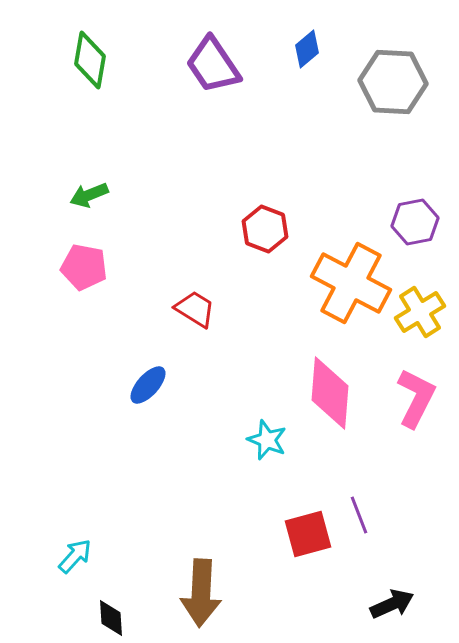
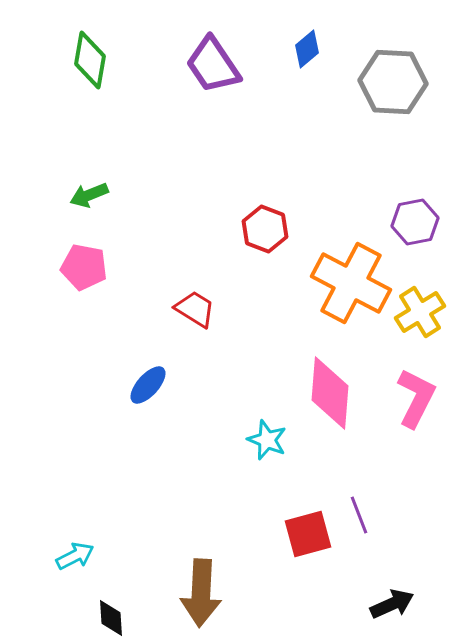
cyan arrow: rotated 21 degrees clockwise
